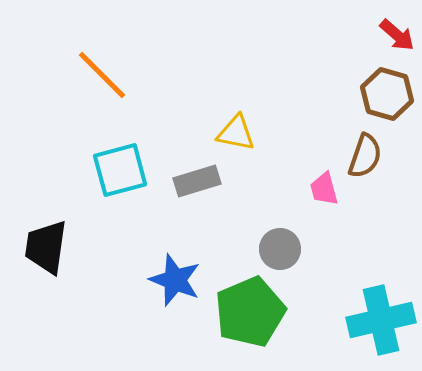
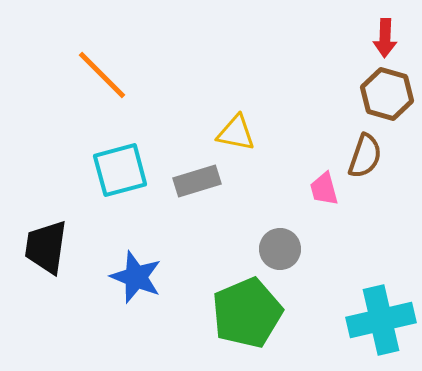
red arrow: moved 12 px left, 3 px down; rotated 51 degrees clockwise
blue star: moved 39 px left, 3 px up
green pentagon: moved 3 px left, 1 px down
